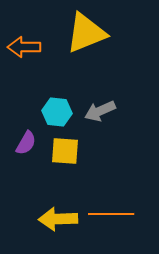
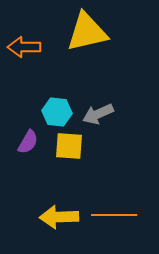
yellow triangle: moved 1 px right, 1 px up; rotated 9 degrees clockwise
gray arrow: moved 2 px left, 3 px down
purple semicircle: moved 2 px right, 1 px up
yellow square: moved 4 px right, 5 px up
orange line: moved 3 px right, 1 px down
yellow arrow: moved 1 px right, 2 px up
